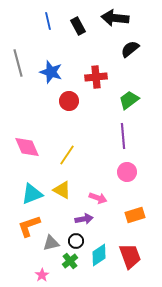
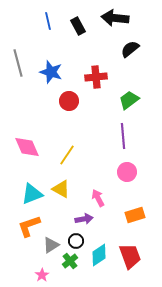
yellow triangle: moved 1 px left, 1 px up
pink arrow: rotated 138 degrees counterclockwise
gray triangle: moved 2 px down; rotated 18 degrees counterclockwise
